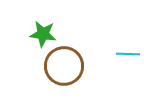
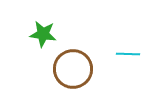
brown circle: moved 9 px right, 3 px down
